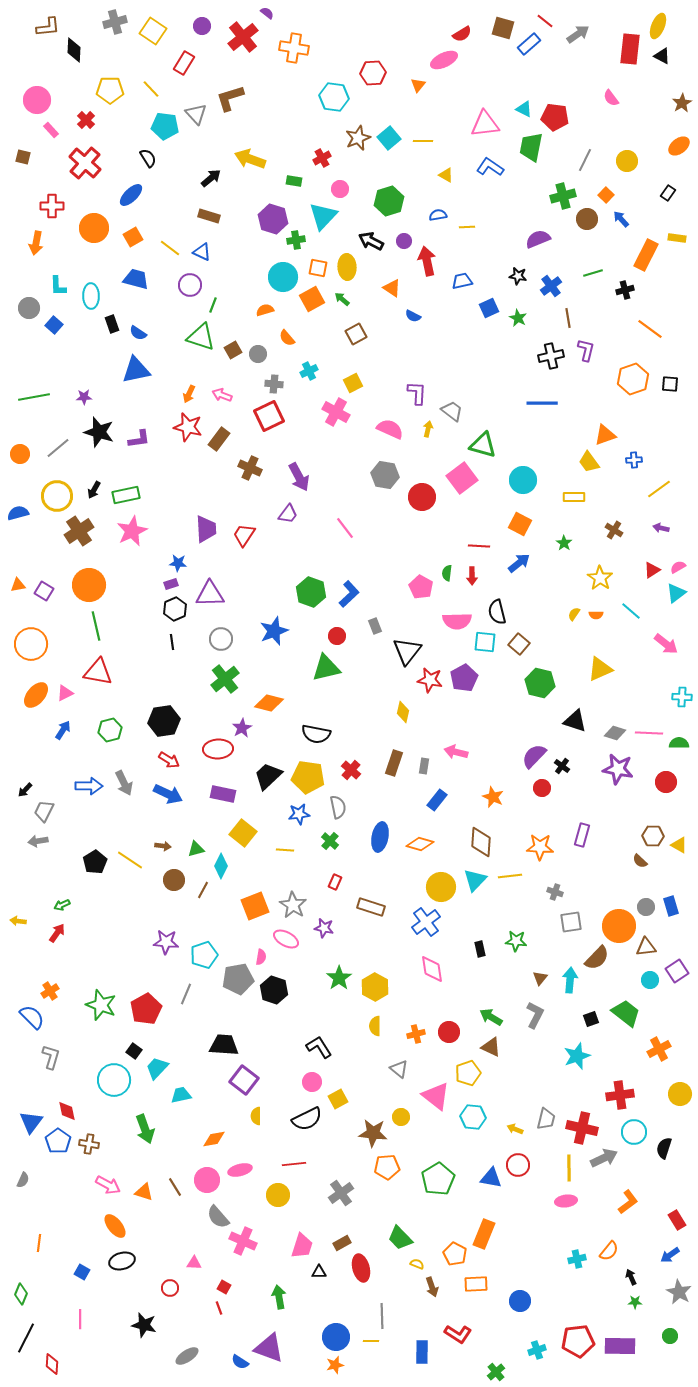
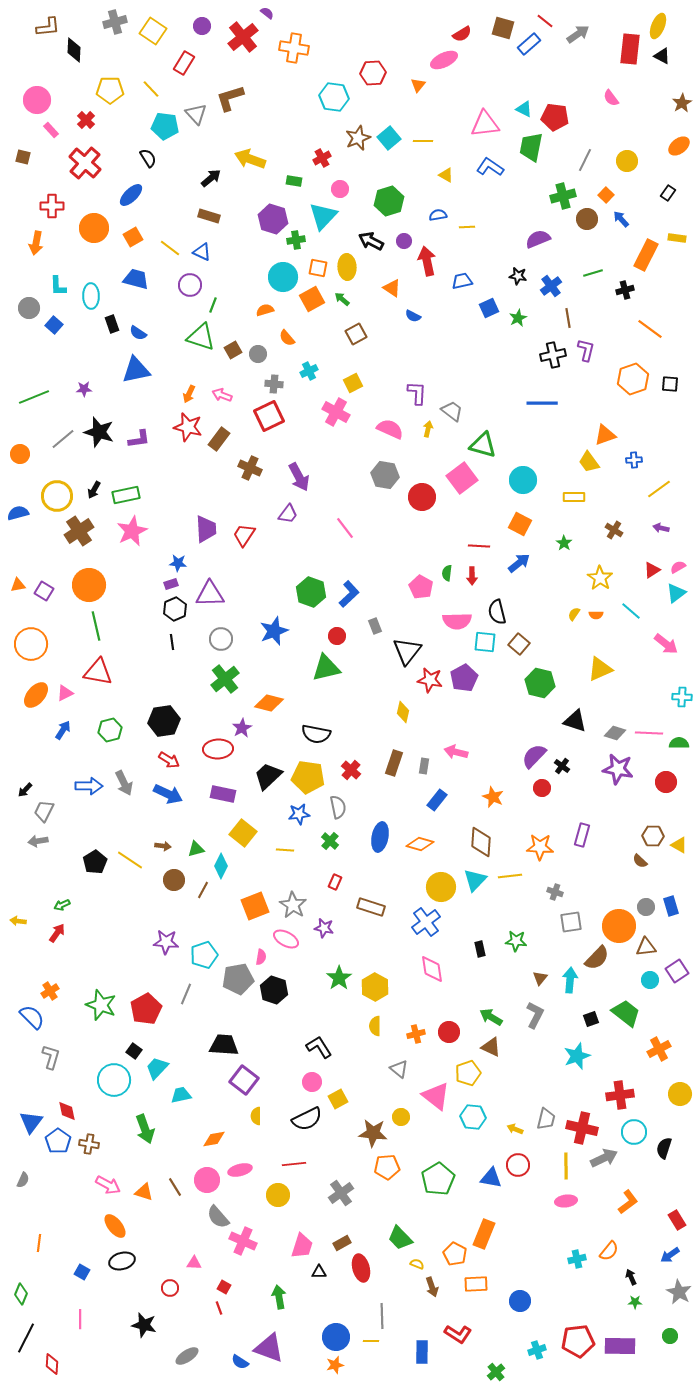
green star at (518, 318): rotated 18 degrees clockwise
black cross at (551, 356): moved 2 px right, 1 px up
green line at (34, 397): rotated 12 degrees counterclockwise
purple star at (84, 397): moved 8 px up
gray line at (58, 448): moved 5 px right, 9 px up
yellow line at (569, 1168): moved 3 px left, 2 px up
